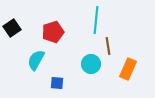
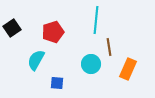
brown line: moved 1 px right, 1 px down
